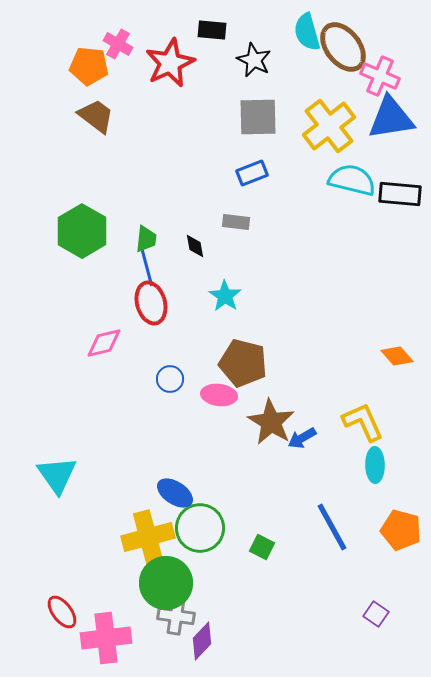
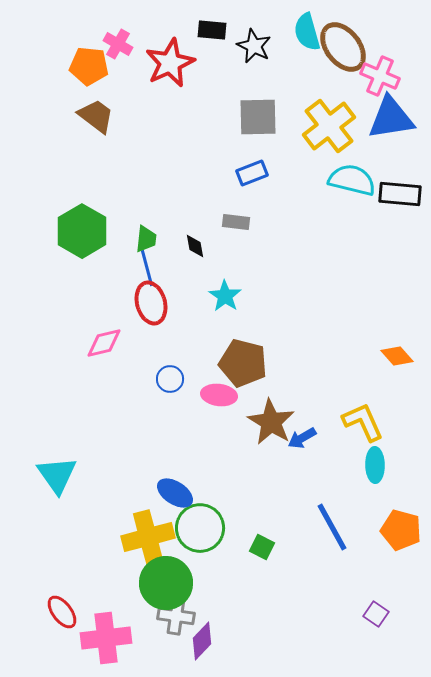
black star at (254, 60): moved 14 px up
